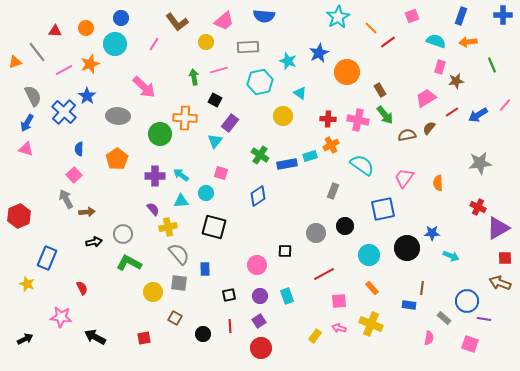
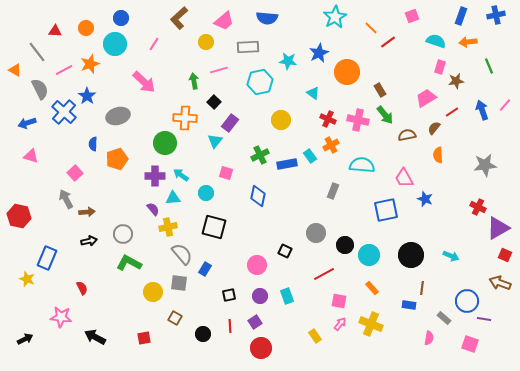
blue cross at (503, 15): moved 7 px left; rotated 12 degrees counterclockwise
blue semicircle at (264, 16): moved 3 px right, 2 px down
cyan star at (338, 17): moved 3 px left
brown L-shape at (177, 22): moved 2 px right, 4 px up; rotated 85 degrees clockwise
cyan star at (288, 61): rotated 12 degrees counterclockwise
orange triangle at (15, 62): moved 8 px down; rotated 48 degrees clockwise
green line at (492, 65): moved 3 px left, 1 px down
green arrow at (194, 77): moved 4 px down
pink arrow at (144, 87): moved 5 px up
cyan triangle at (300, 93): moved 13 px right
gray semicircle at (33, 96): moved 7 px right, 7 px up
black square at (215, 100): moved 1 px left, 2 px down; rotated 16 degrees clockwise
blue arrow at (478, 115): moved 4 px right, 5 px up; rotated 102 degrees clockwise
gray ellipse at (118, 116): rotated 20 degrees counterclockwise
yellow circle at (283, 116): moved 2 px left, 4 px down
red cross at (328, 119): rotated 21 degrees clockwise
blue arrow at (27, 123): rotated 42 degrees clockwise
brown semicircle at (429, 128): moved 5 px right
green circle at (160, 134): moved 5 px right, 9 px down
pink triangle at (26, 149): moved 5 px right, 7 px down
blue semicircle at (79, 149): moved 14 px right, 5 px up
green cross at (260, 155): rotated 30 degrees clockwise
cyan rectangle at (310, 156): rotated 72 degrees clockwise
orange pentagon at (117, 159): rotated 15 degrees clockwise
gray star at (480, 163): moved 5 px right, 2 px down
cyan semicircle at (362, 165): rotated 30 degrees counterclockwise
pink square at (221, 173): moved 5 px right
pink square at (74, 175): moved 1 px right, 2 px up
pink trapezoid at (404, 178): rotated 65 degrees counterclockwise
orange semicircle at (438, 183): moved 28 px up
blue diamond at (258, 196): rotated 45 degrees counterclockwise
cyan triangle at (181, 201): moved 8 px left, 3 px up
blue square at (383, 209): moved 3 px right, 1 px down
red hexagon at (19, 216): rotated 25 degrees counterclockwise
black circle at (345, 226): moved 19 px down
blue star at (432, 233): moved 7 px left, 34 px up; rotated 21 degrees clockwise
black arrow at (94, 242): moved 5 px left, 1 px up
black circle at (407, 248): moved 4 px right, 7 px down
black square at (285, 251): rotated 24 degrees clockwise
gray semicircle at (179, 254): moved 3 px right
red square at (505, 258): moved 3 px up; rotated 24 degrees clockwise
blue rectangle at (205, 269): rotated 32 degrees clockwise
yellow star at (27, 284): moved 5 px up
pink square at (339, 301): rotated 14 degrees clockwise
purple square at (259, 321): moved 4 px left, 1 px down
pink arrow at (339, 328): moved 1 px right, 4 px up; rotated 112 degrees clockwise
yellow rectangle at (315, 336): rotated 72 degrees counterclockwise
